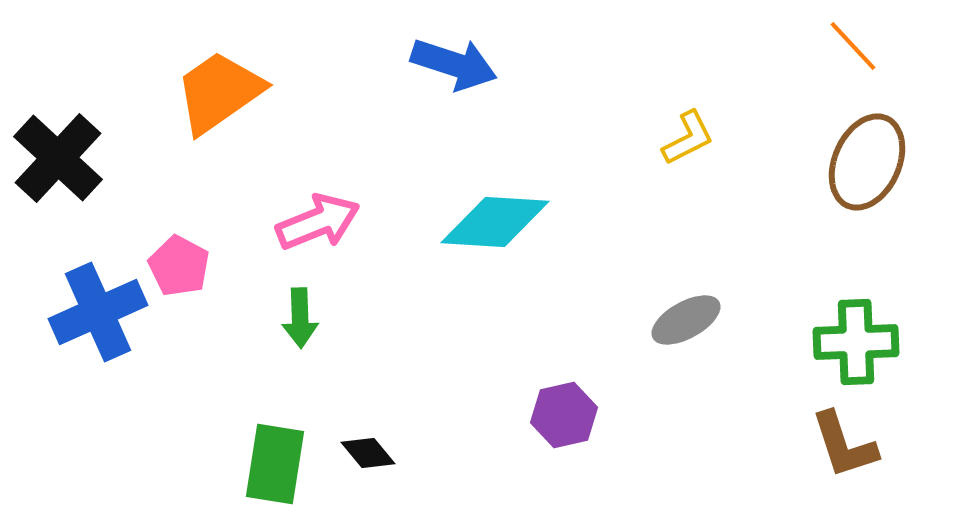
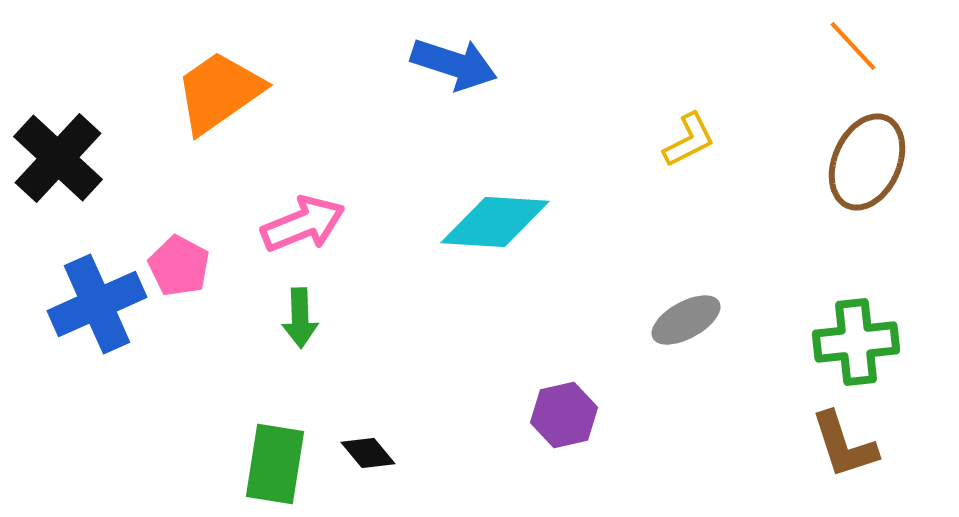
yellow L-shape: moved 1 px right, 2 px down
pink arrow: moved 15 px left, 2 px down
blue cross: moved 1 px left, 8 px up
green cross: rotated 4 degrees counterclockwise
